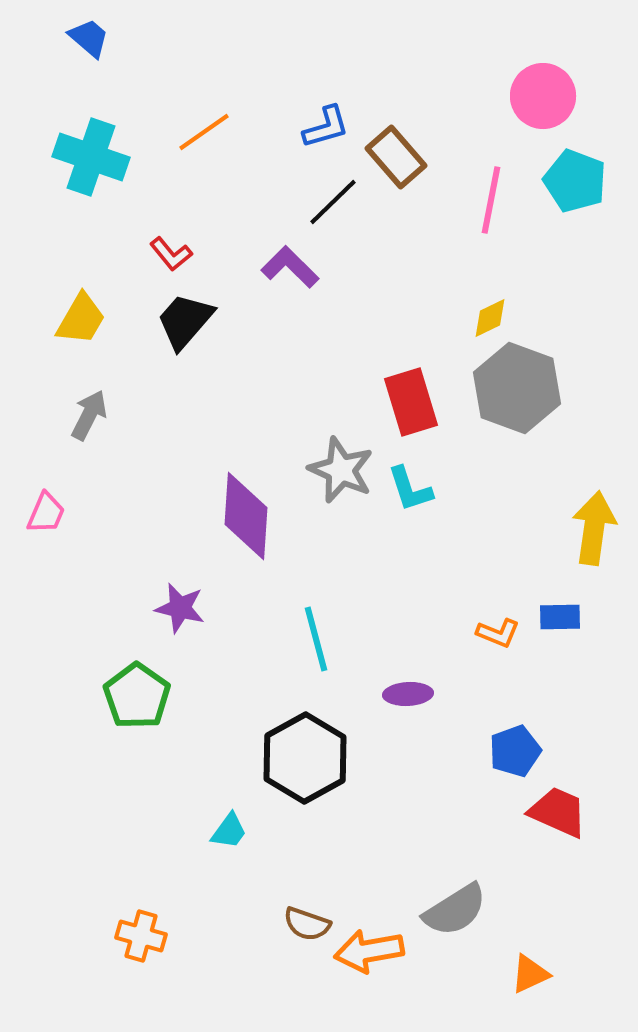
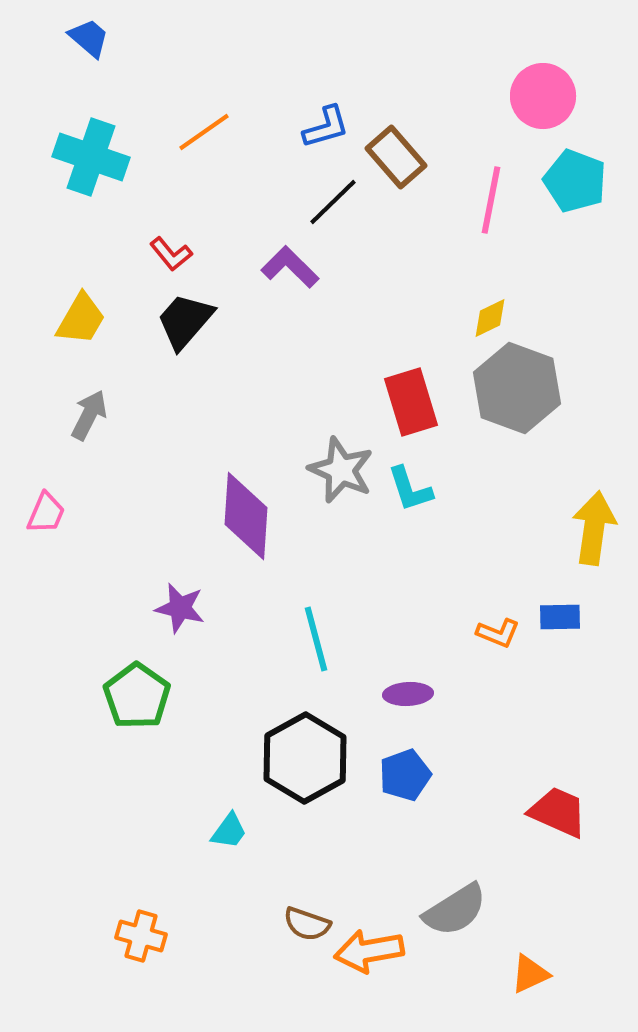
blue pentagon: moved 110 px left, 24 px down
